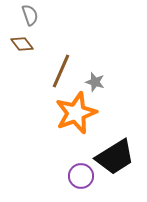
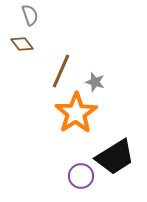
orange star: rotated 12 degrees counterclockwise
